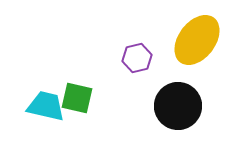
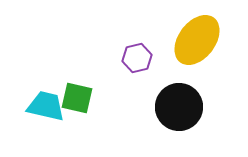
black circle: moved 1 px right, 1 px down
